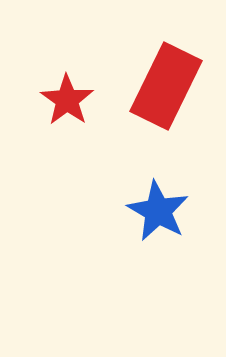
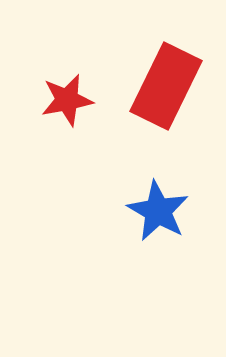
red star: rotated 26 degrees clockwise
